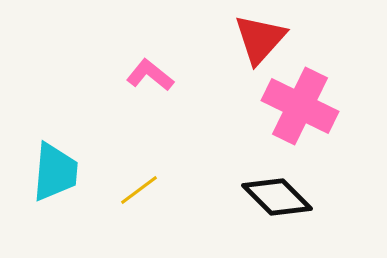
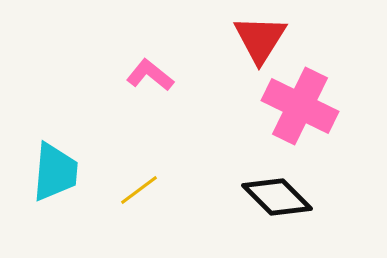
red triangle: rotated 10 degrees counterclockwise
